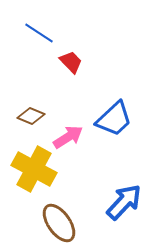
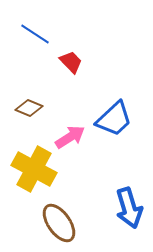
blue line: moved 4 px left, 1 px down
brown diamond: moved 2 px left, 8 px up
pink arrow: moved 2 px right
blue arrow: moved 5 px right, 6 px down; rotated 120 degrees clockwise
